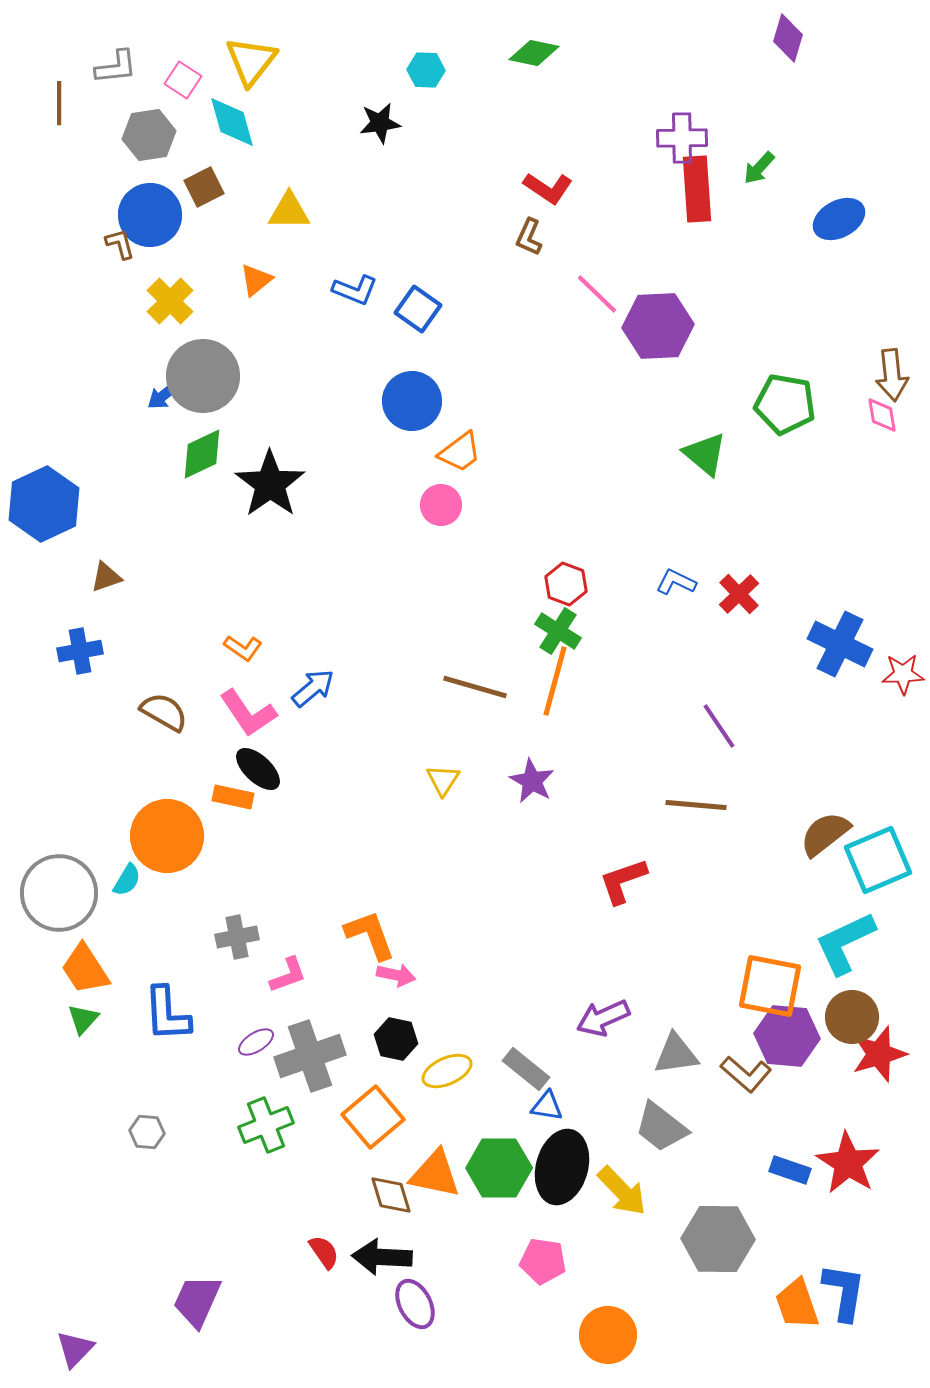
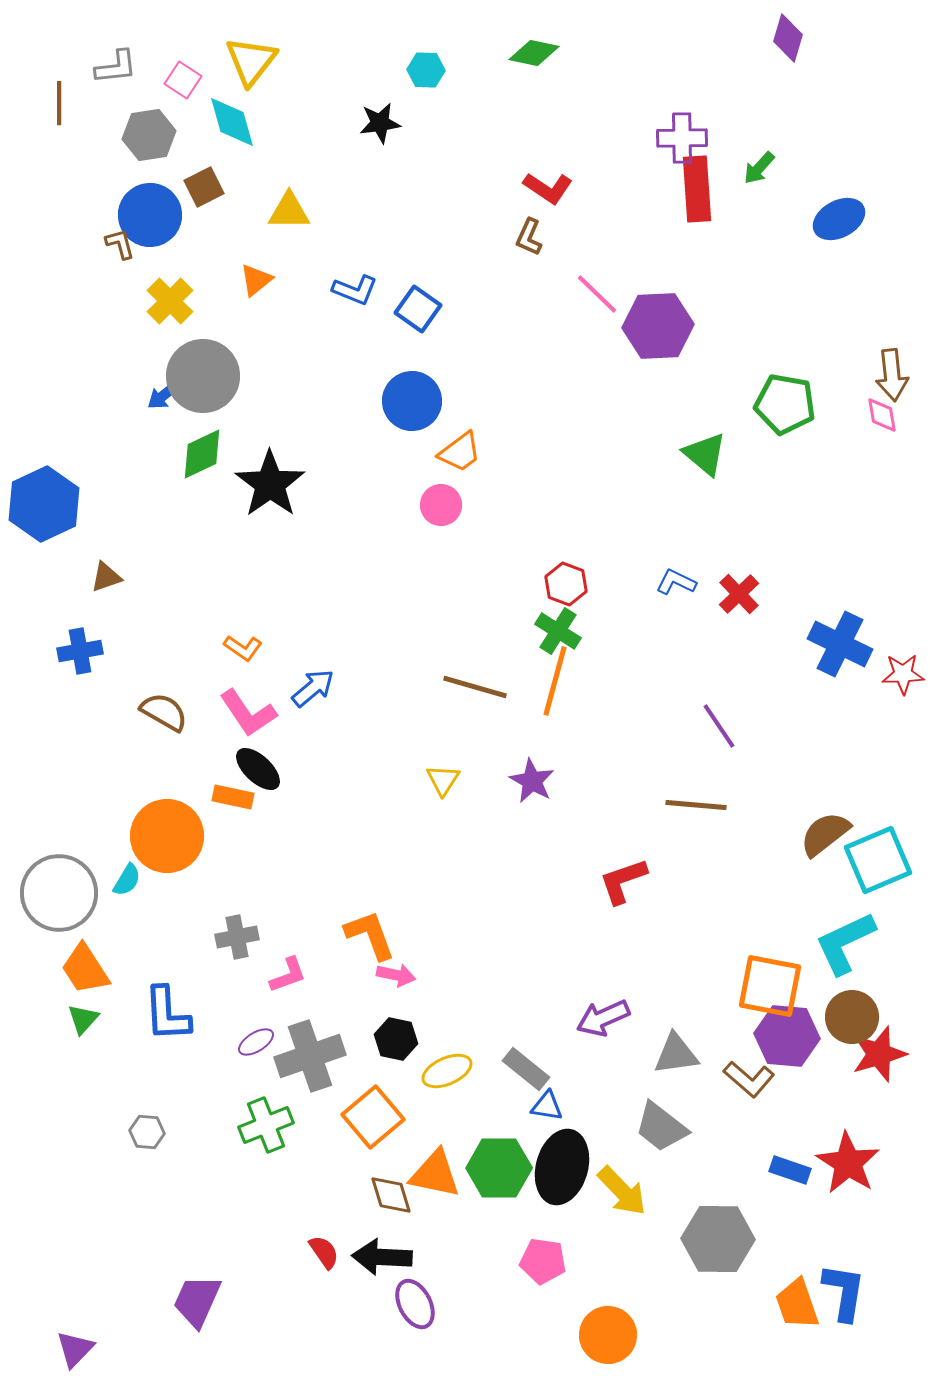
brown L-shape at (746, 1074): moved 3 px right, 5 px down
